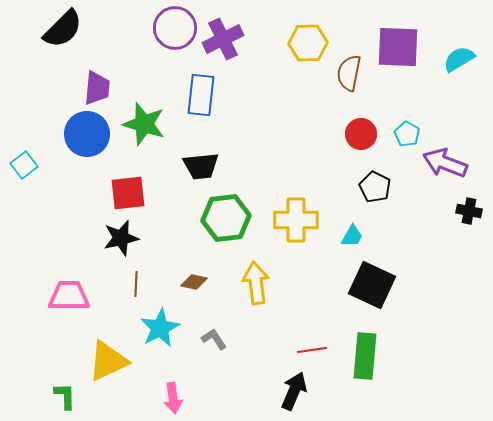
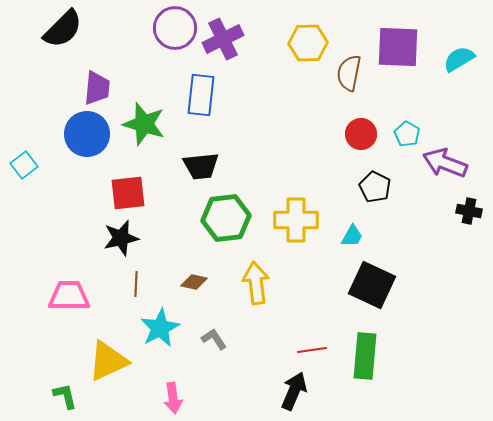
green L-shape: rotated 12 degrees counterclockwise
